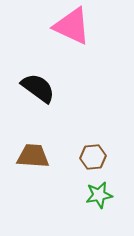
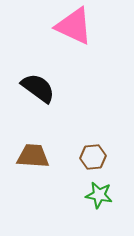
pink triangle: moved 2 px right
green star: rotated 20 degrees clockwise
